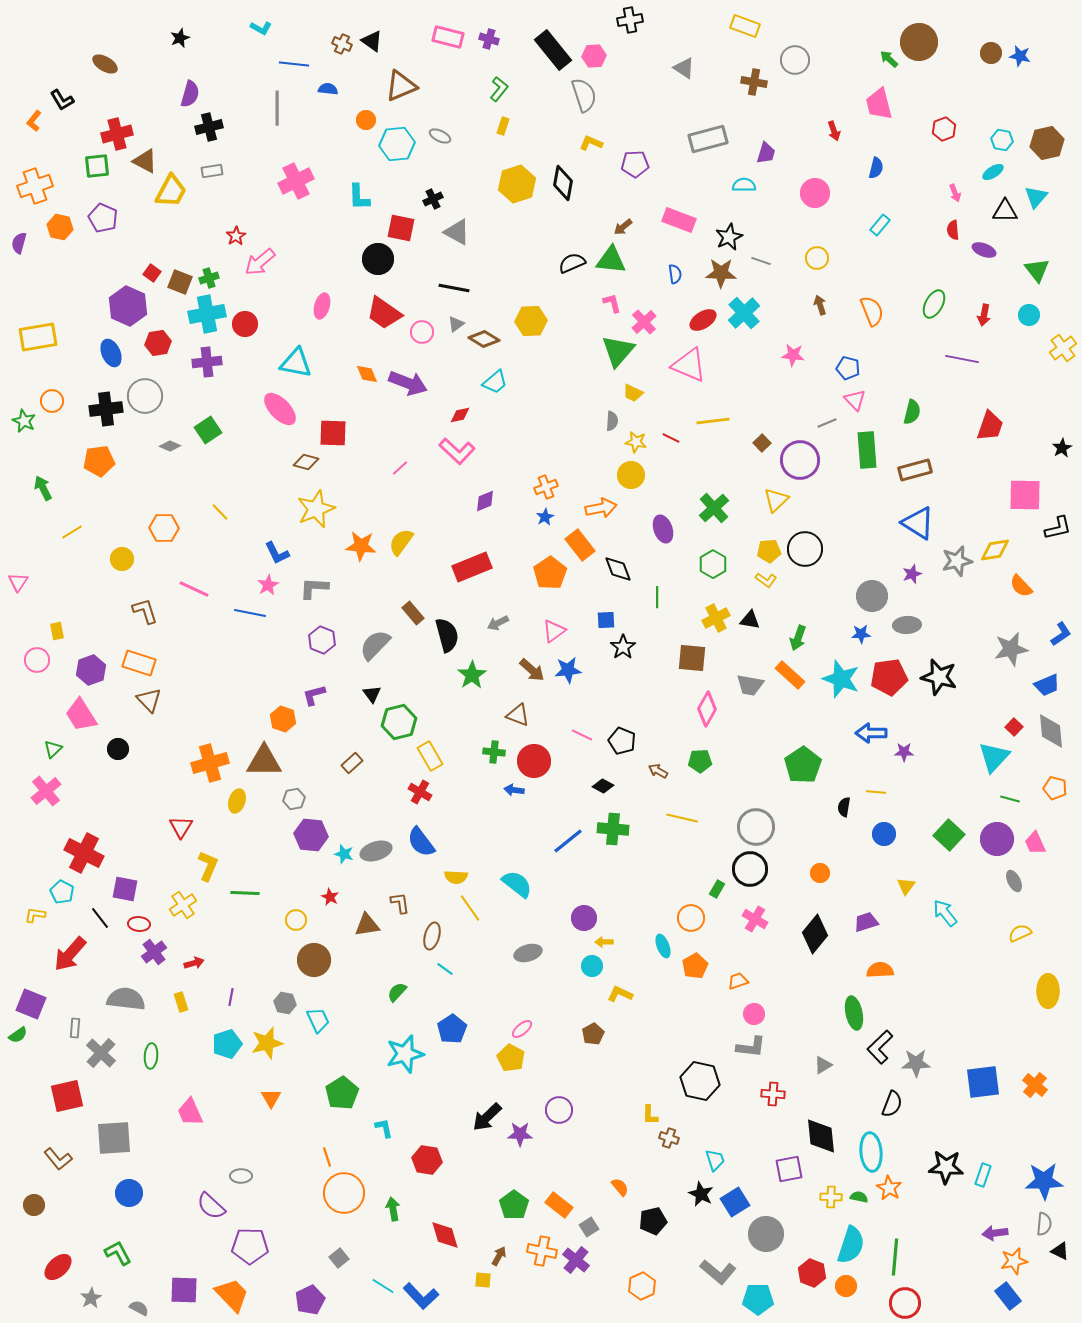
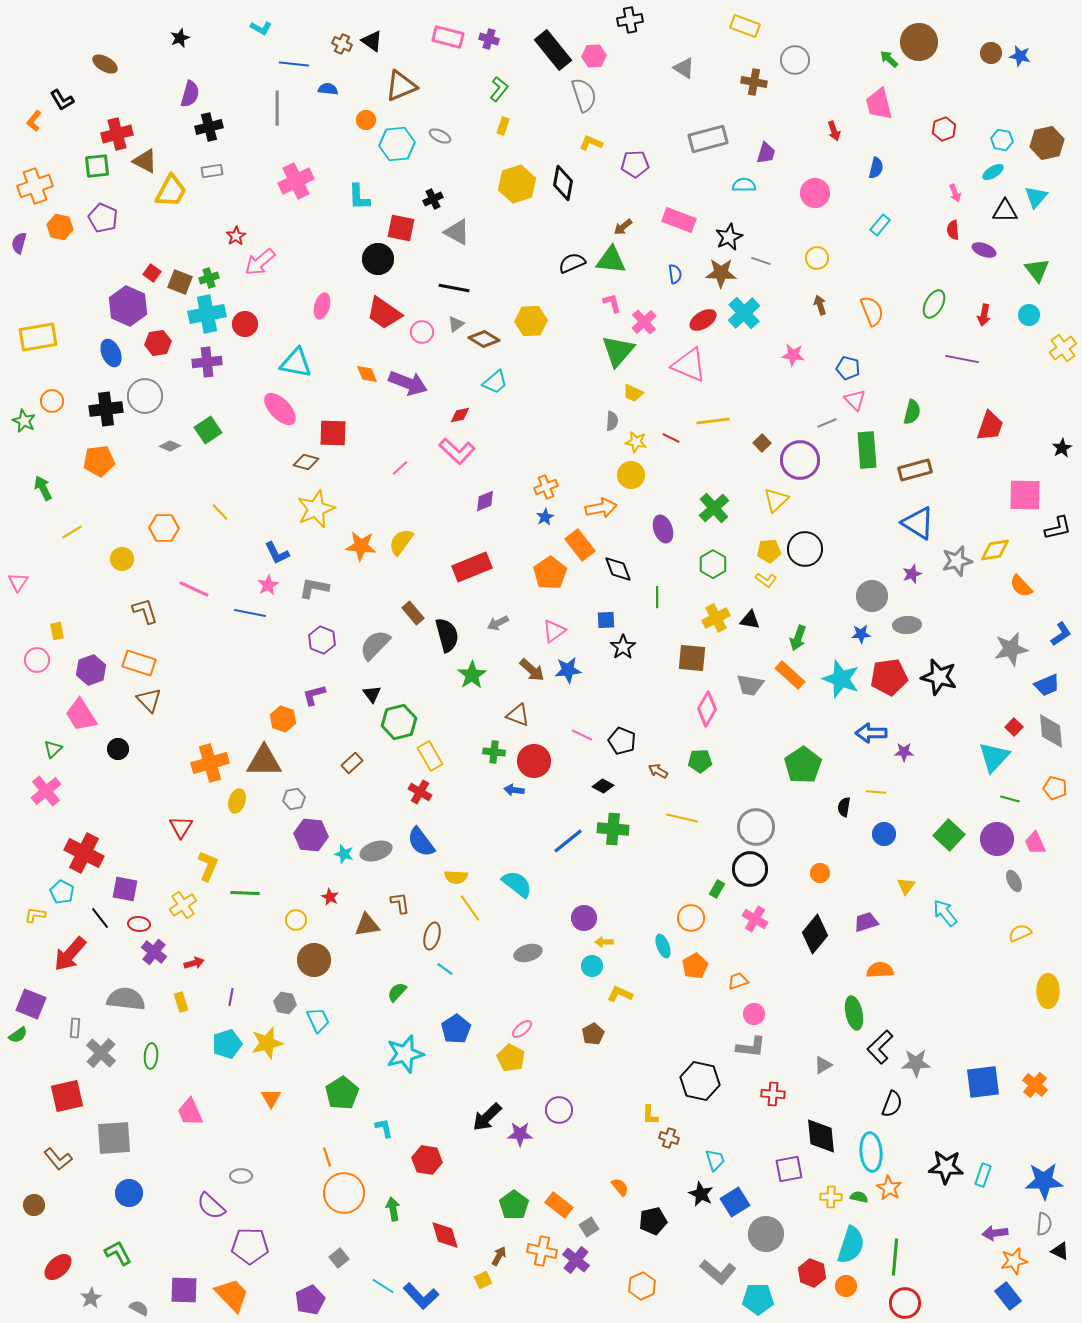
gray L-shape at (314, 588): rotated 8 degrees clockwise
purple cross at (154, 952): rotated 15 degrees counterclockwise
blue pentagon at (452, 1029): moved 4 px right
yellow square at (483, 1280): rotated 30 degrees counterclockwise
